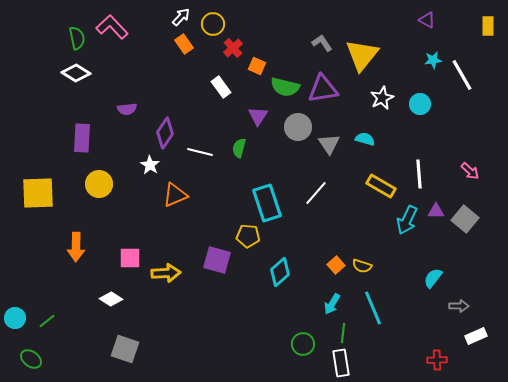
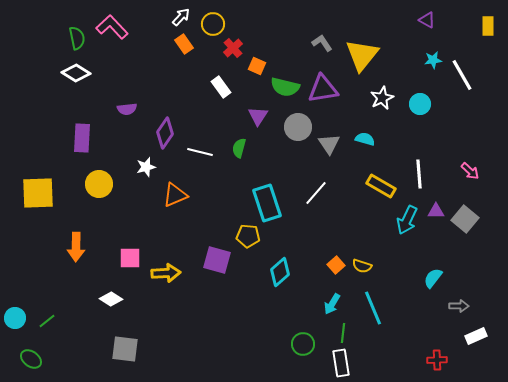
white star at (150, 165): moved 4 px left, 2 px down; rotated 24 degrees clockwise
gray square at (125, 349): rotated 12 degrees counterclockwise
